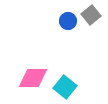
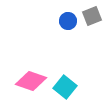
gray square: moved 1 px right, 1 px down; rotated 18 degrees clockwise
pink diamond: moved 2 px left, 3 px down; rotated 20 degrees clockwise
